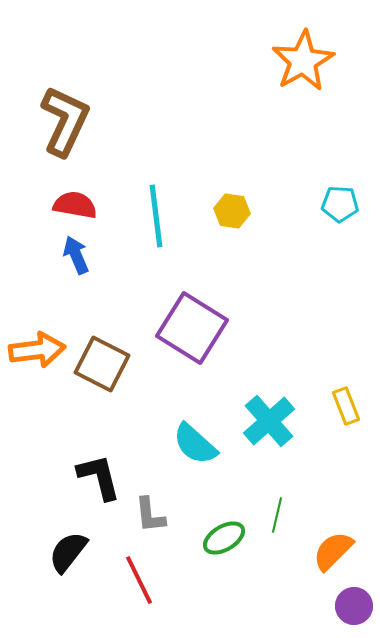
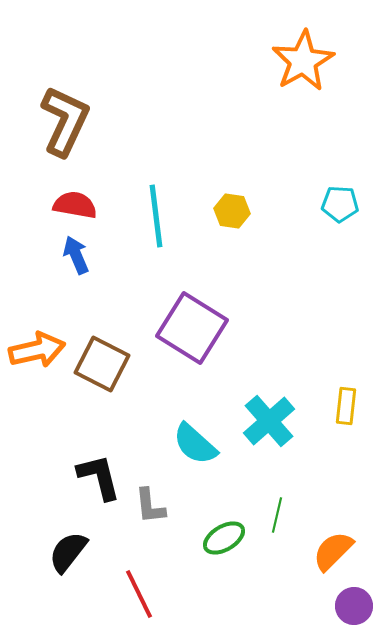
orange arrow: rotated 6 degrees counterclockwise
yellow rectangle: rotated 27 degrees clockwise
gray L-shape: moved 9 px up
red line: moved 14 px down
